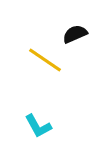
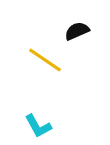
black semicircle: moved 2 px right, 3 px up
